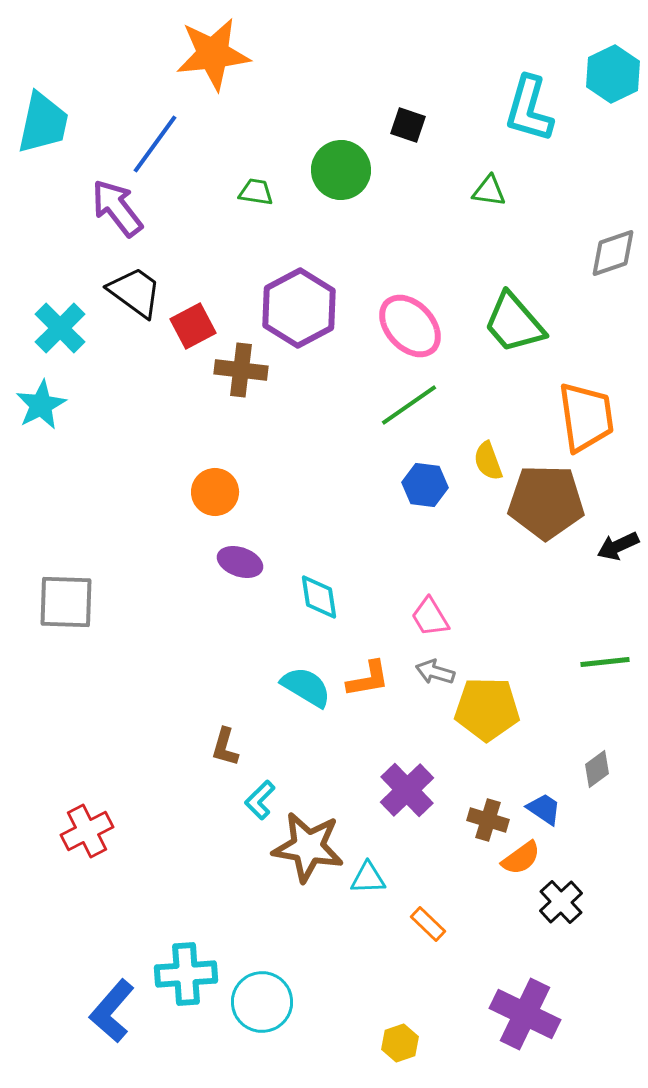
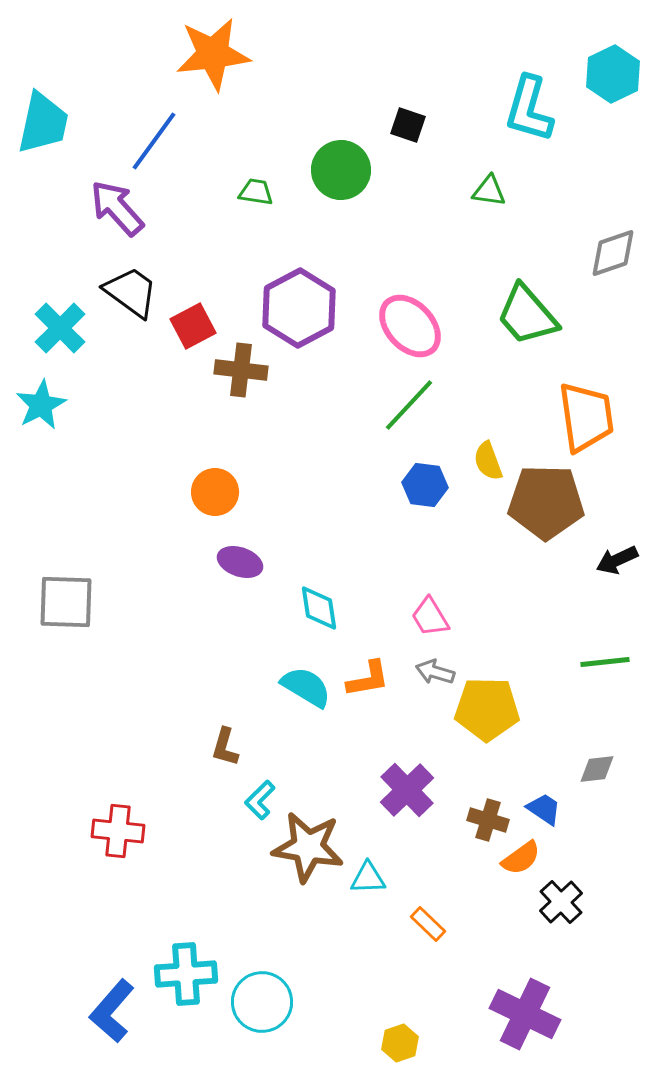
blue line at (155, 144): moved 1 px left, 3 px up
purple arrow at (117, 208): rotated 4 degrees counterclockwise
black trapezoid at (135, 292): moved 4 px left
green trapezoid at (514, 323): moved 13 px right, 8 px up
green line at (409, 405): rotated 12 degrees counterclockwise
black arrow at (618, 546): moved 1 px left, 14 px down
cyan diamond at (319, 597): moved 11 px down
gray diamond at (597, 769): rotated 30 degrees clockwise
red cross at (87, 831): moved 31 px right; rotated 33 degrees clockwise
